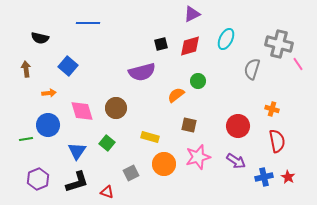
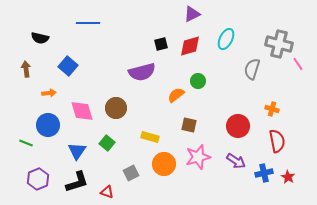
green line: moved 4 px down; rotated 32 degrees clockwise
blue cross: moved 4 px up
